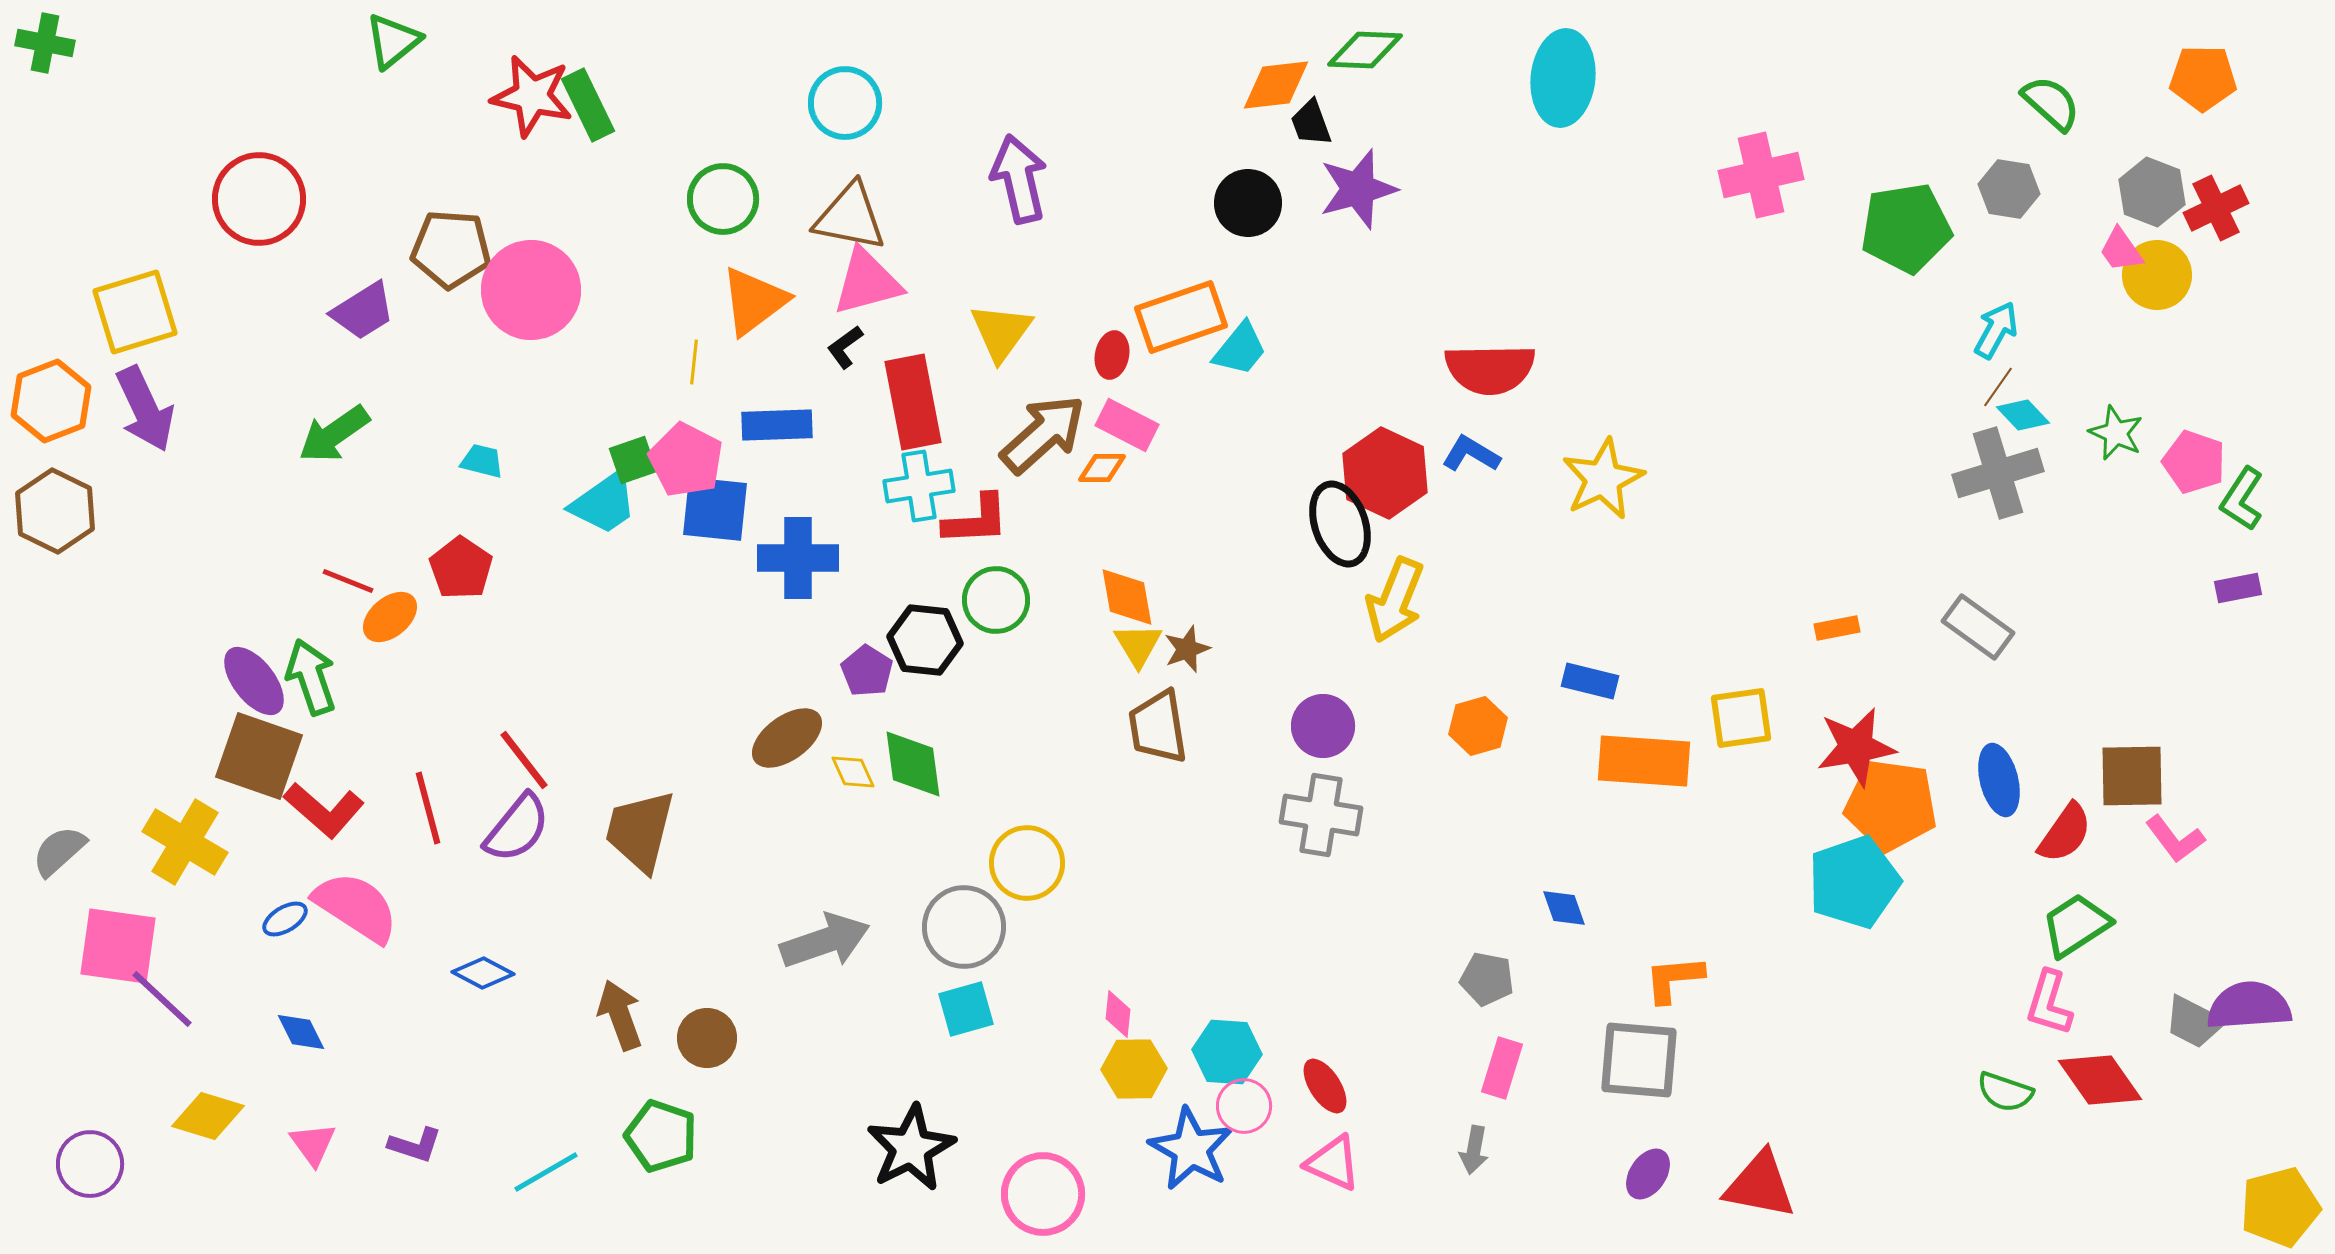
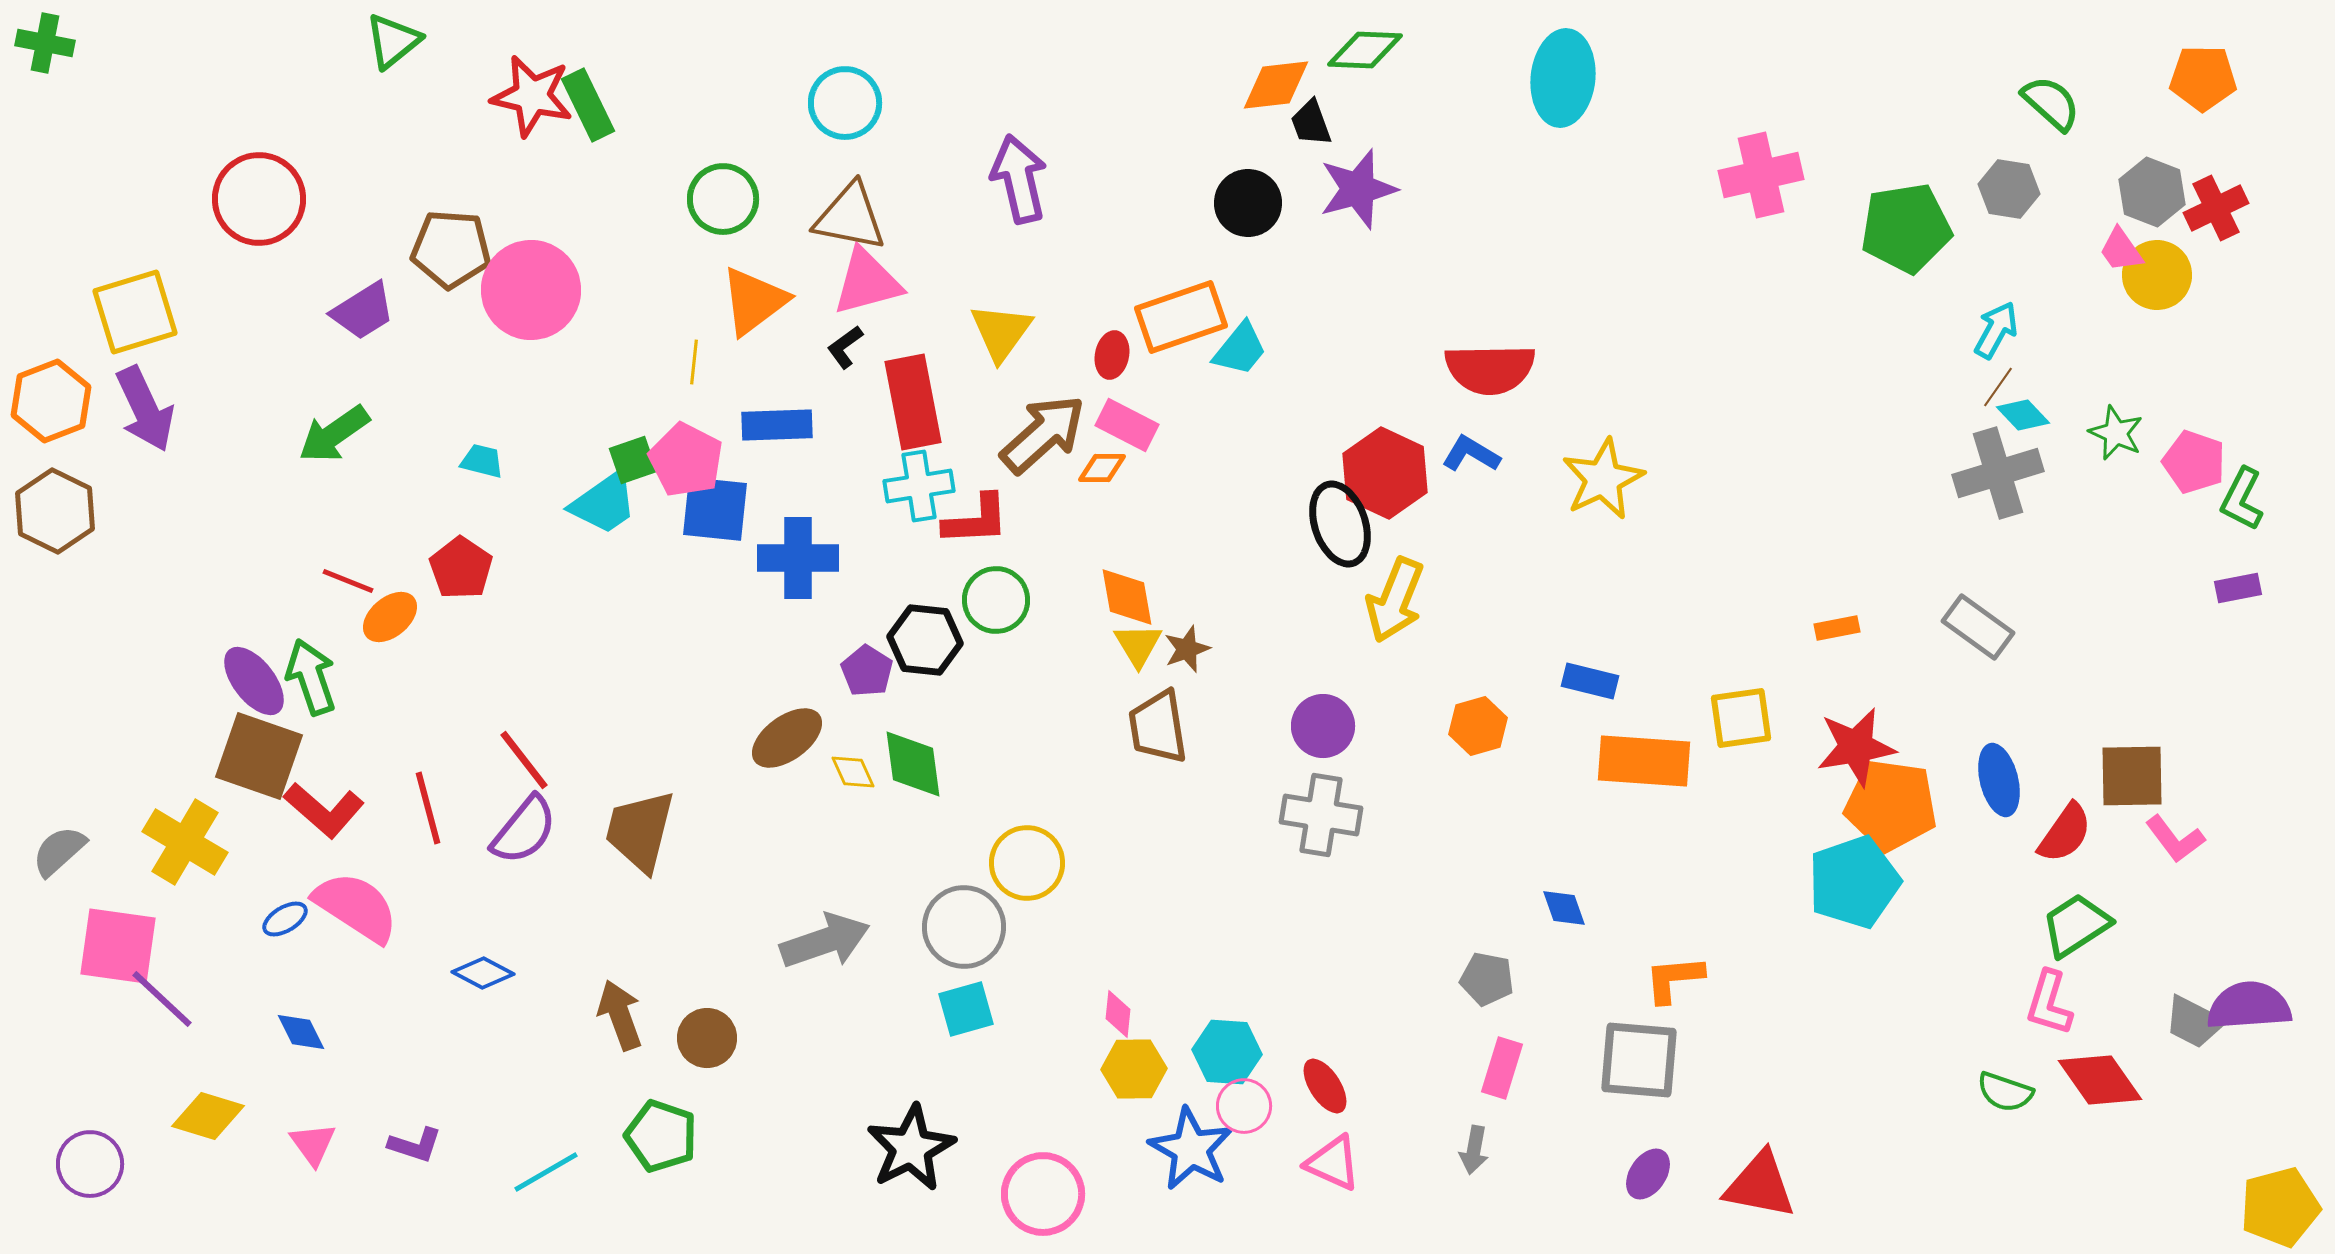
green L-shape at (2242, 499): rotated 6 degrees counterclockwise
purple semicircle at (517, 828): moved 7 px right, 2 px down
